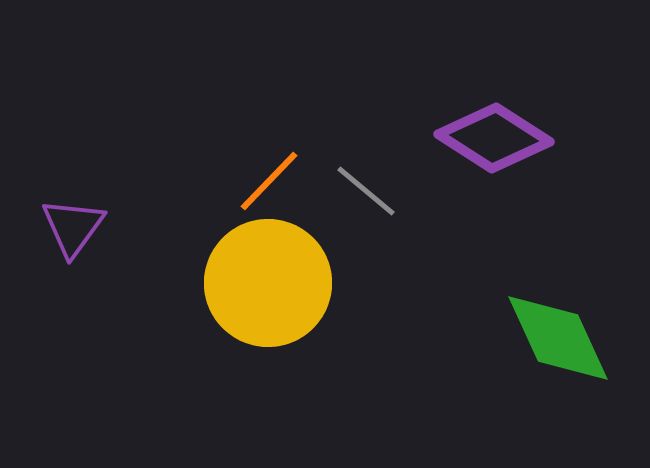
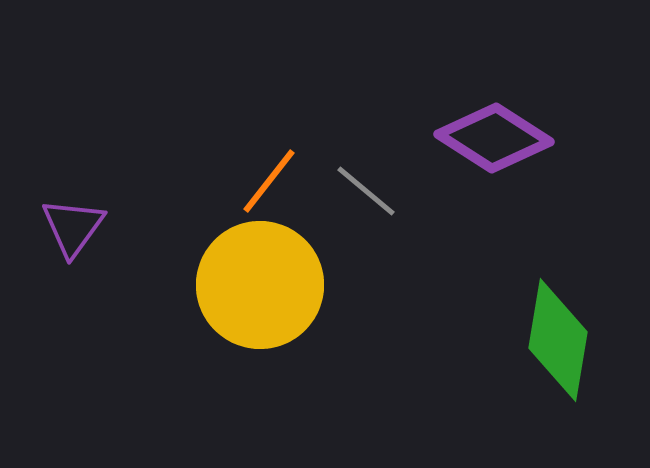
orange line: rotated 6 degrees counterclockwise
yellow circle: moved 8 px left, 2 px down
green diamond: moved 2 px down; rotated 34 degrees clockwise
